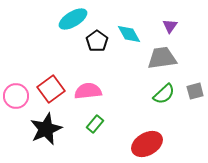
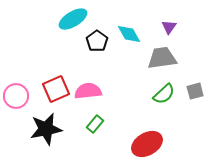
purple triangle: moved 1 px left, 1 px down
red square: moved 5 px right; rotated 12 degrees clockwise
black star: rotated 12 degrees clockwise
